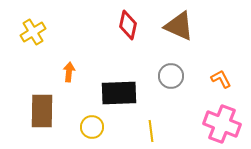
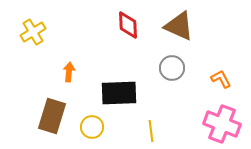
red diamond: rotated 16 degrees counterclockwise
gray circle: moved 1 px right, 8 px up
brown rectangle: moved 10 px right, 5 px down; rotated 16 degrees clockwise
